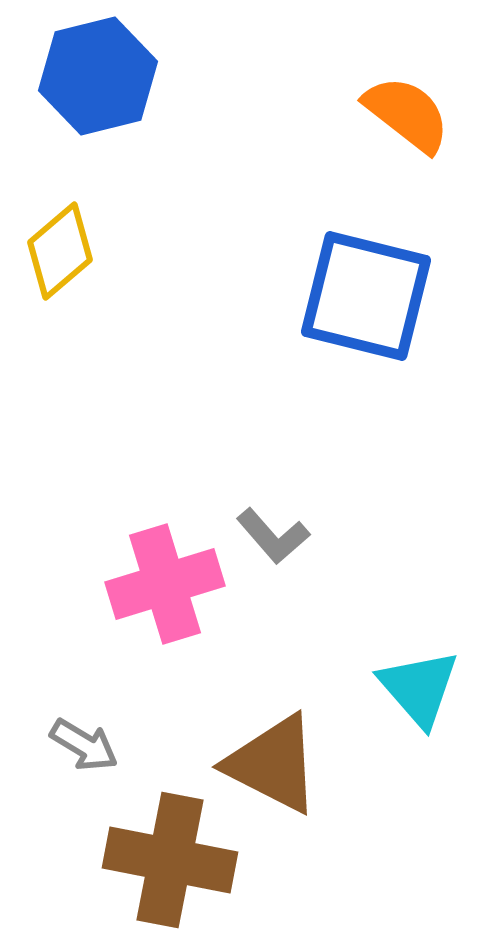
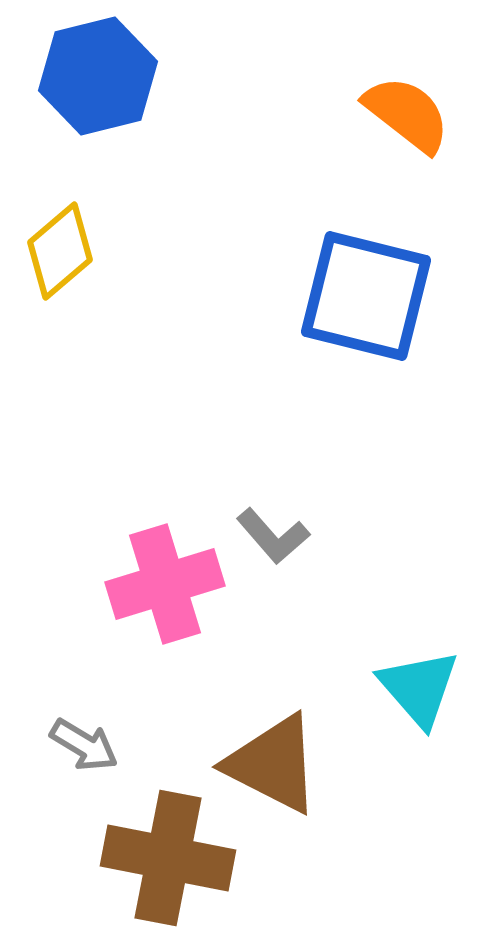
brown cross: moved 2 px left, 2 px up
